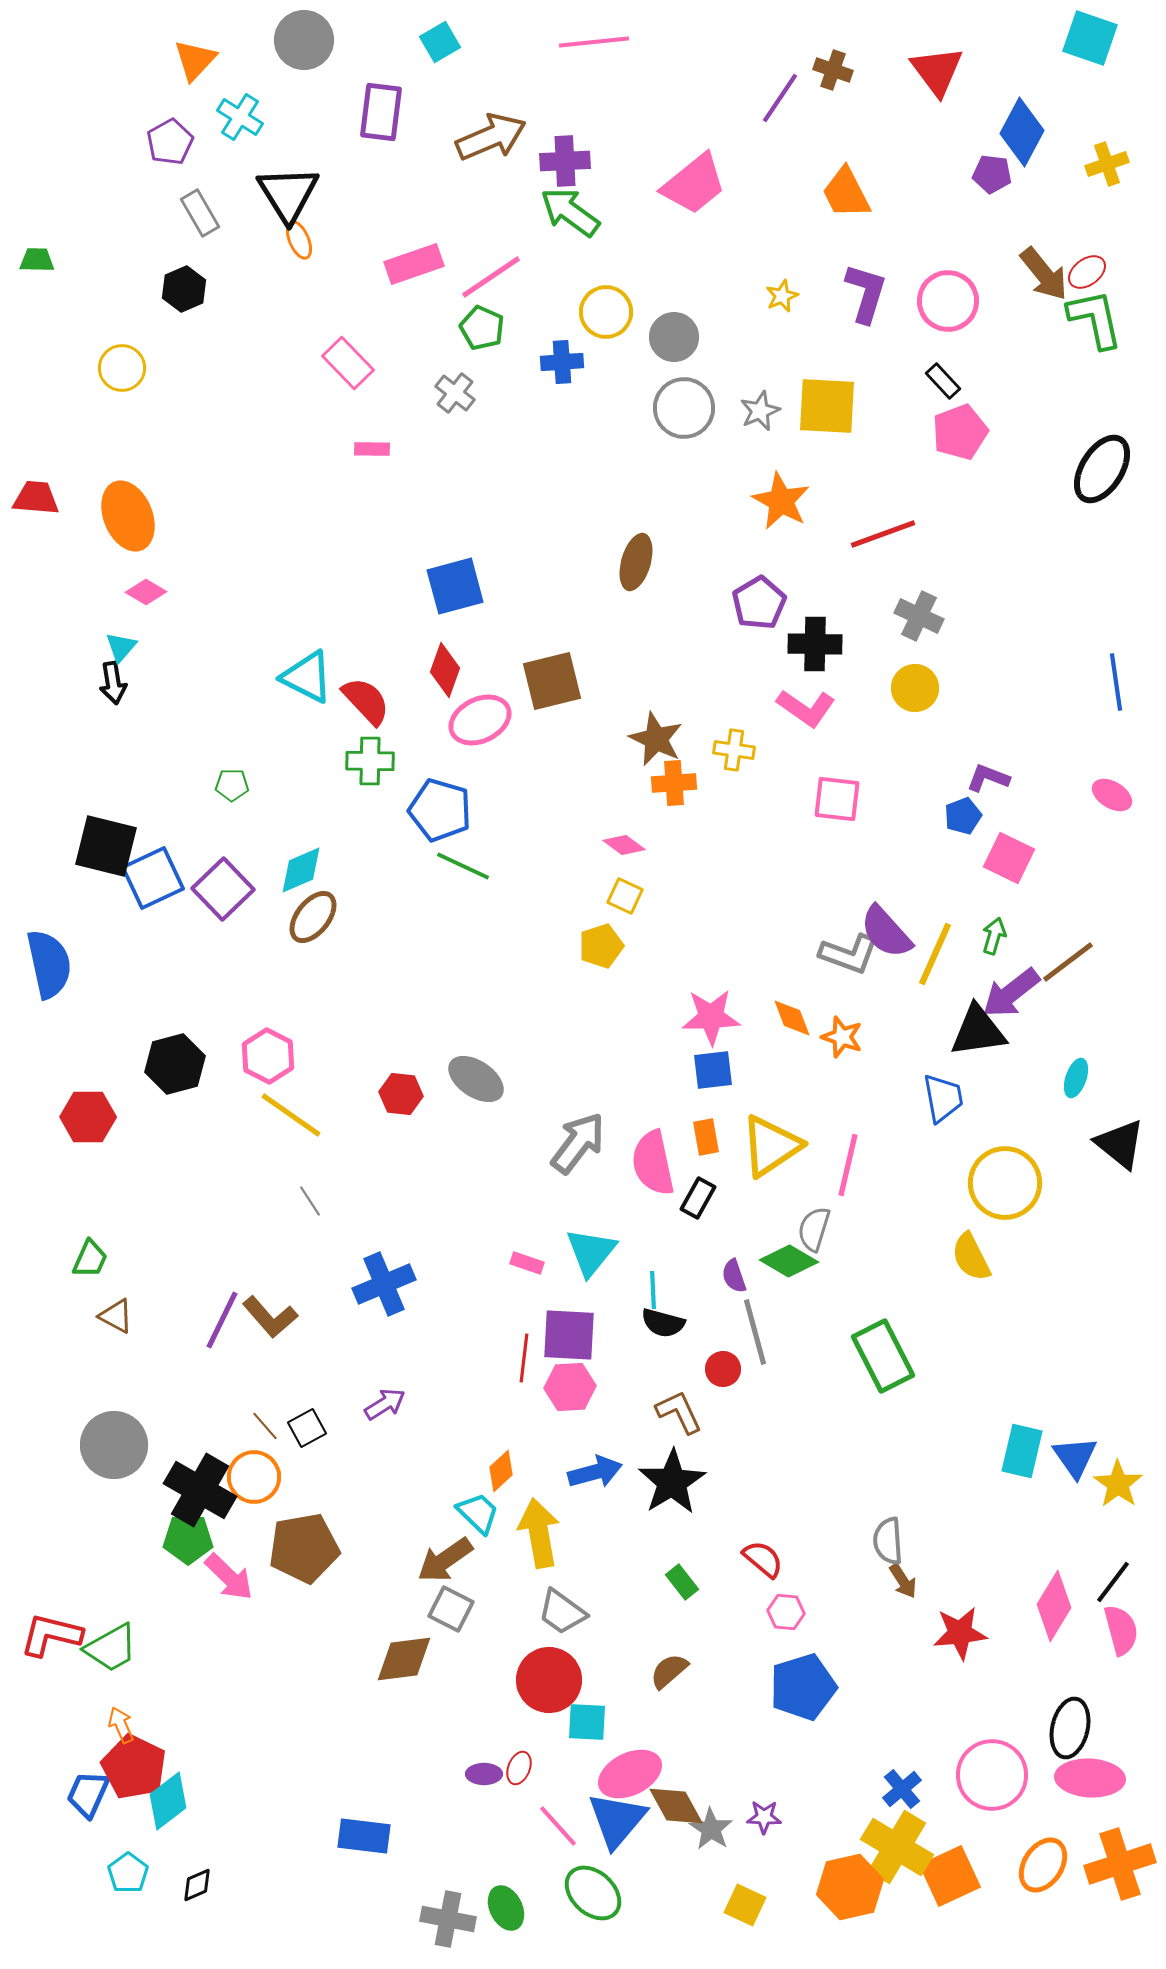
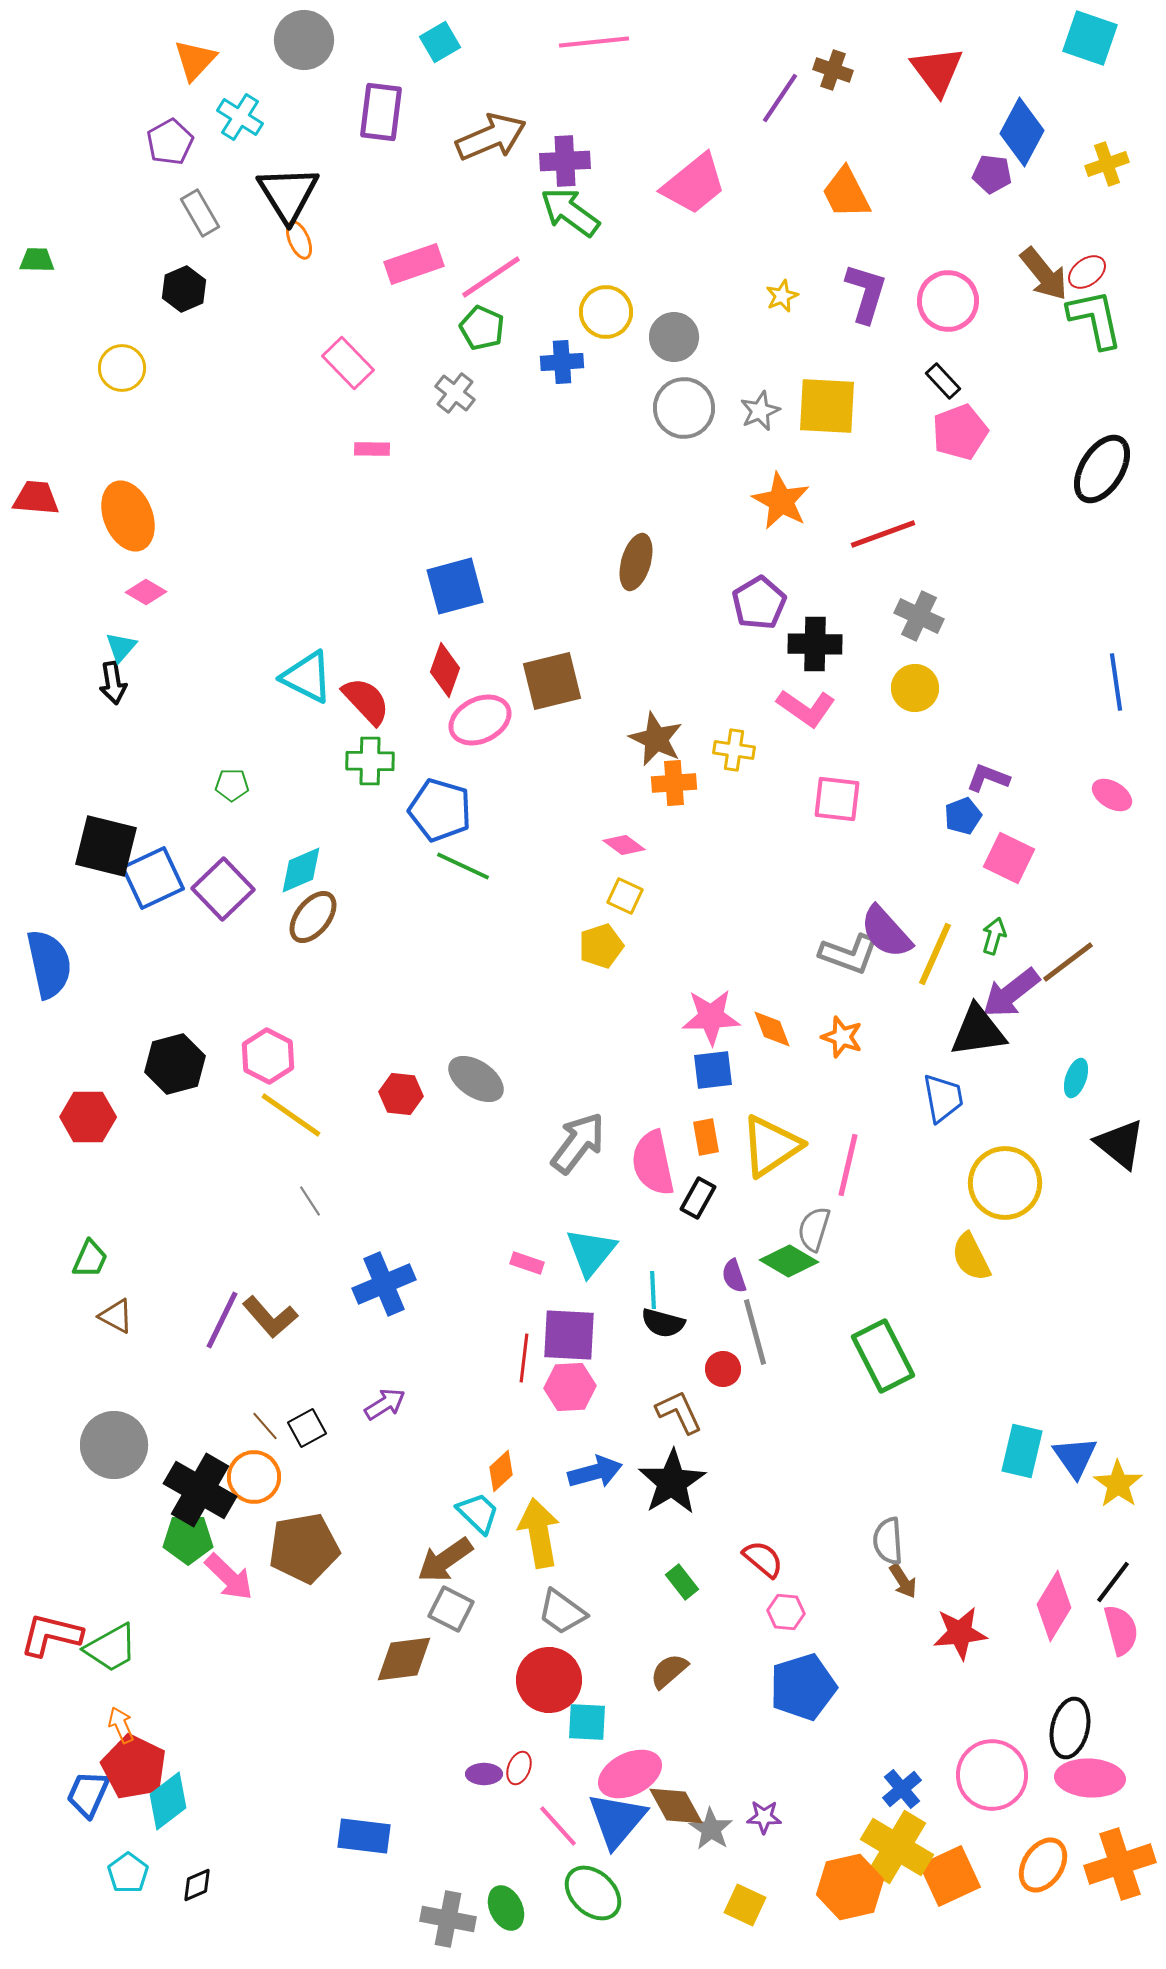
orange diamond at (792, 1018): moved 20 px left, 11 px down
